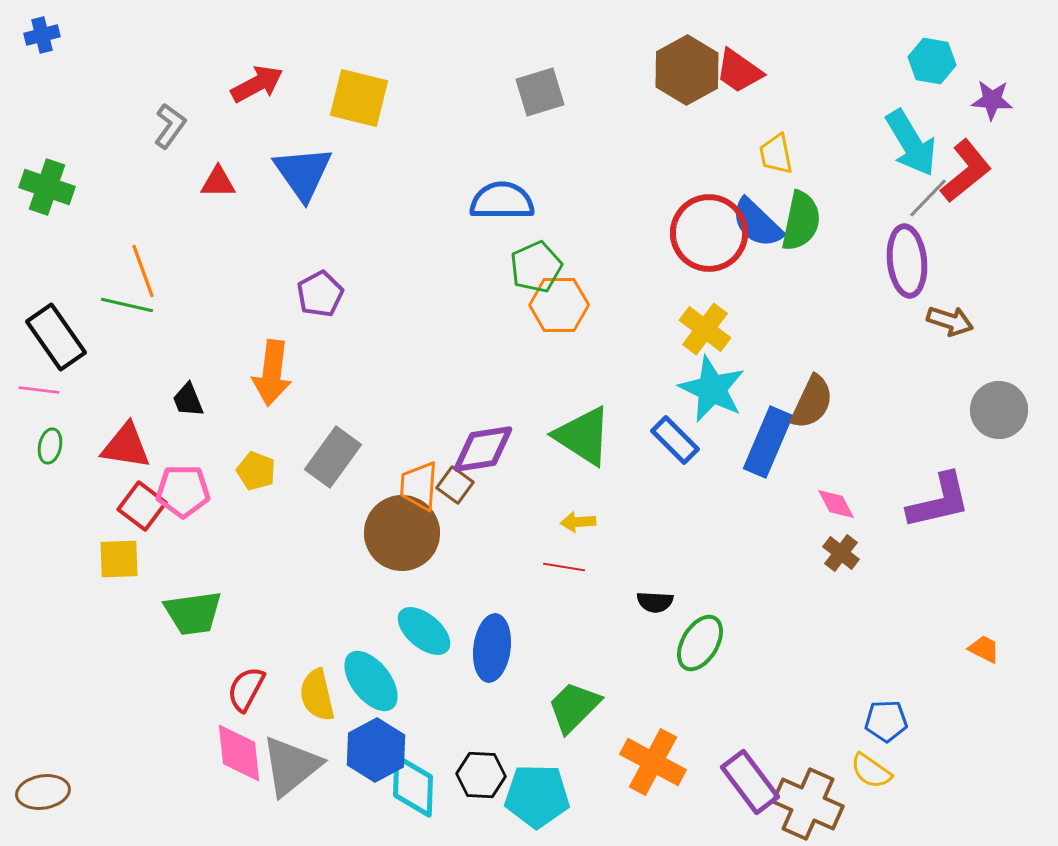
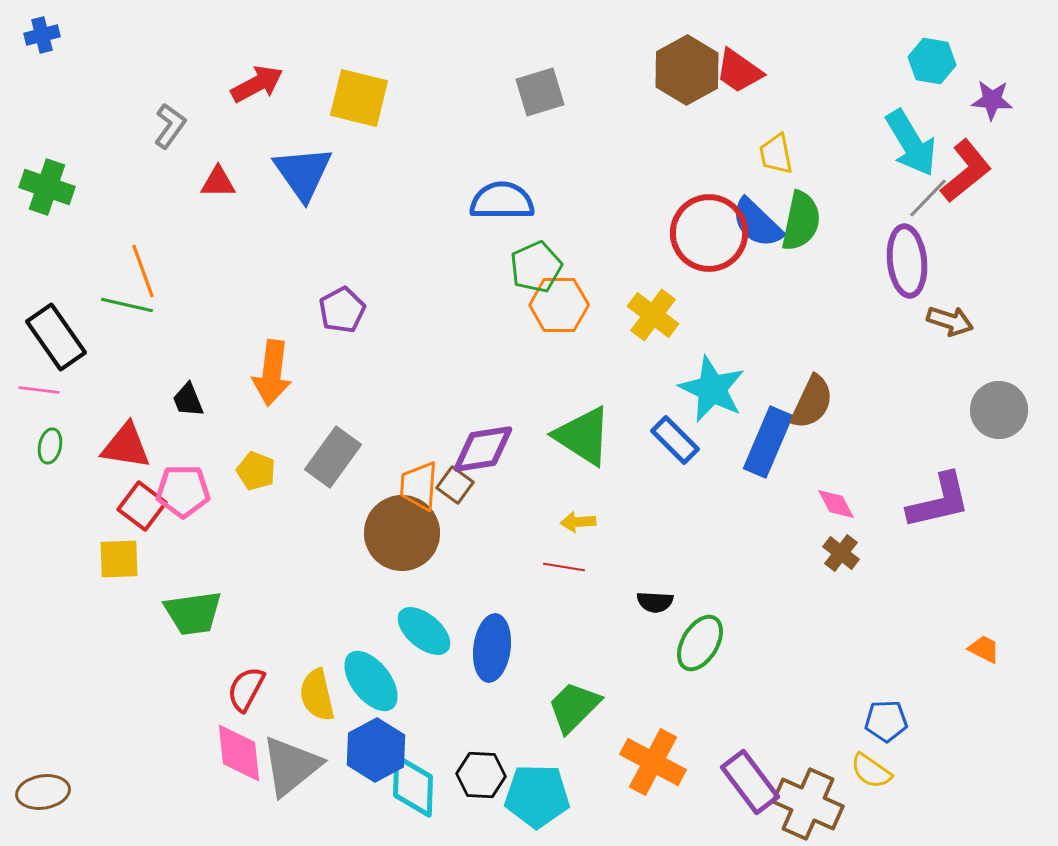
purple pentagon at (320, 294): moved 22 px right, 16 px down
yellow cross at (705, 329): moved 52 px left, 14 px up
